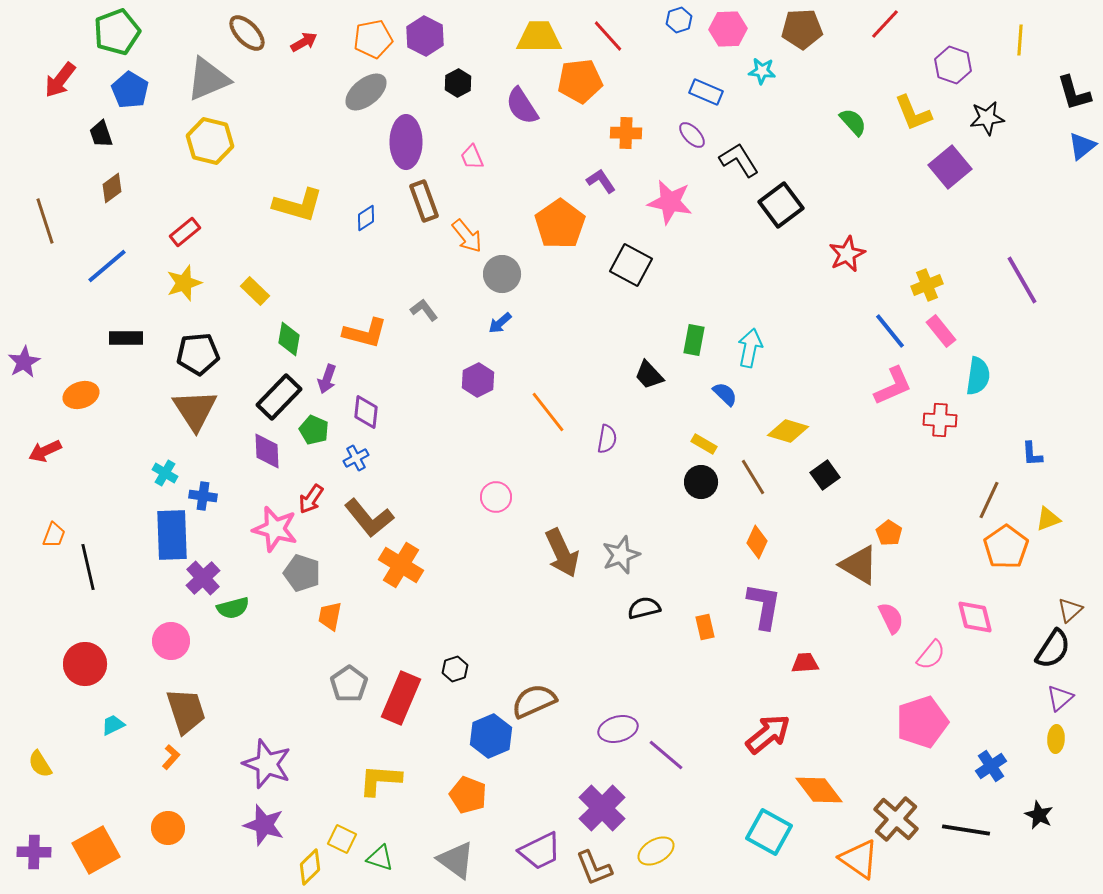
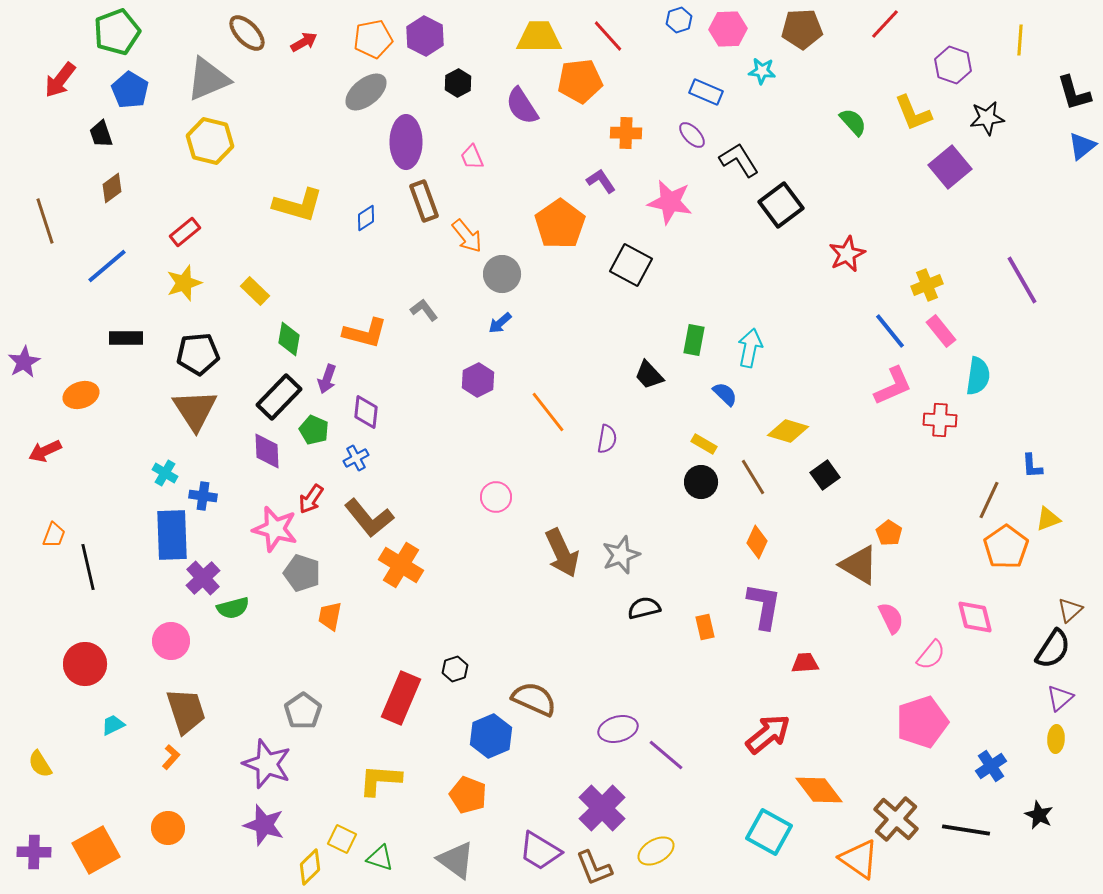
blue L-shape at (1032, 454): moved 12 px down
gray pentagon at (349, 684): moved 46 px left, 27 px down
brown semicircle at (534, 701): moved 2 px up; rotated 48 degrees clockwise
purple trapezoid at (540, 851): rotated 57 degrees clockwise
